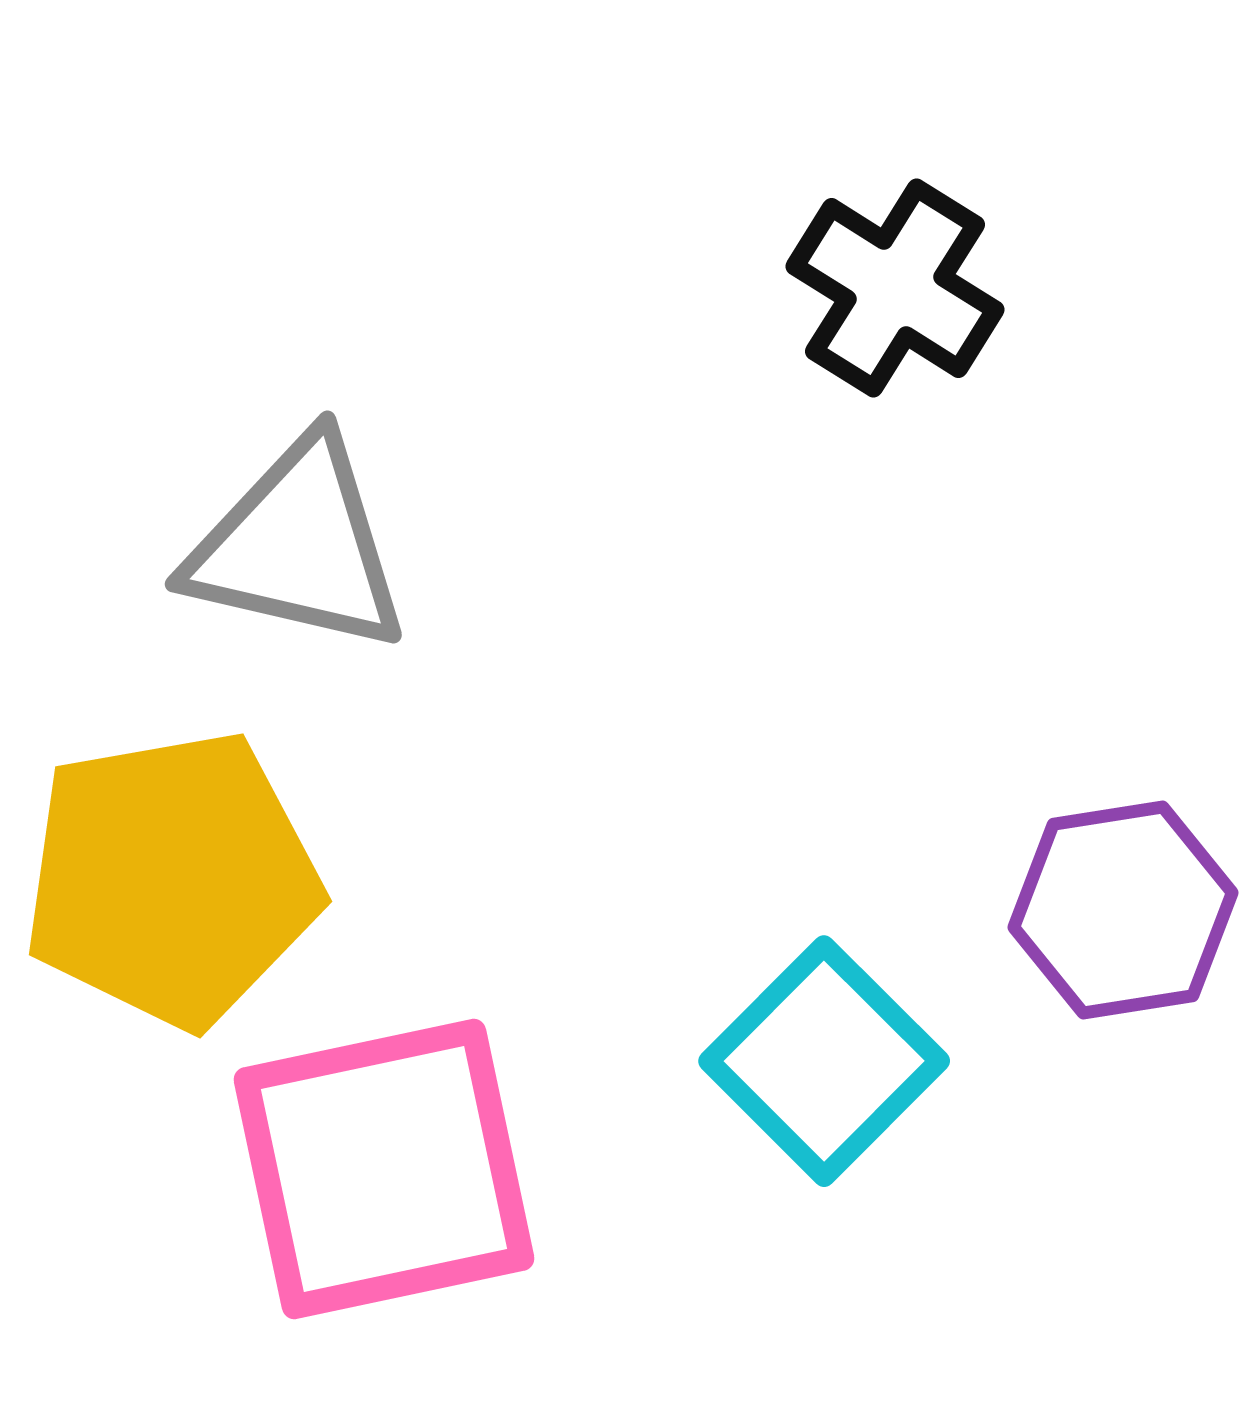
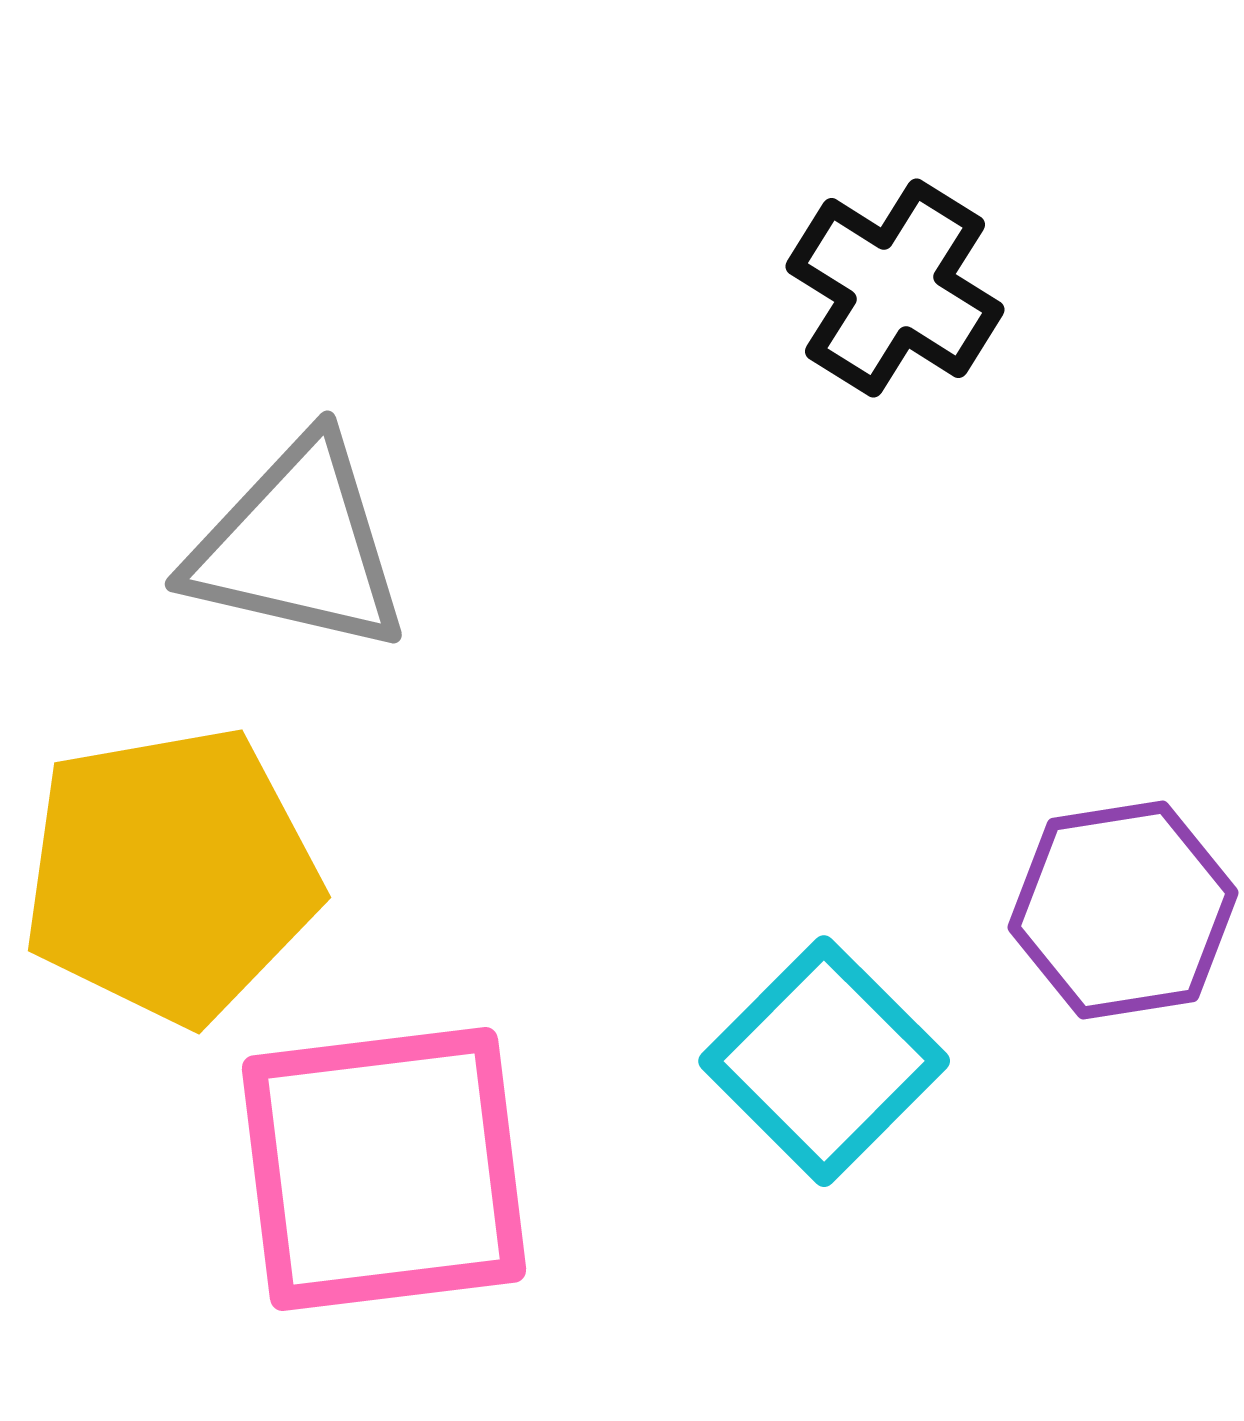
yellow pentagon: moved 1 px left, 4 px up
pink square: rotated 5 degrees clockwise
